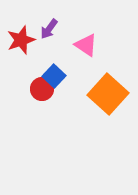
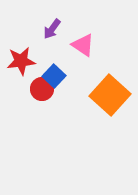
purple arrow: moved 3 px right
red star: moved 21 px down; rotated 12 degrees clockwise
pink triangle: moved 3 px left
orange square: moved 2 px right, 1 px down
